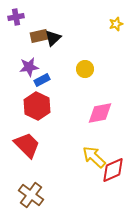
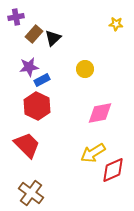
yellow star: rotated 24 degrees clockwise
brown rectangle: moved 5 px left, 2 px up; rotated 36 degrees counterclockwise
yellow arrow: moved 1 px left, 4 px up; rotated 75 degrees counterclockwise
brown cross: moved 2 px up
